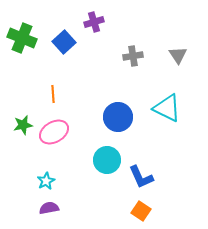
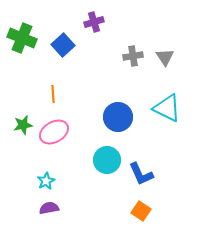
blue square: moved 1 px left, 3 px down
gray triangle: moved 13 px left, 2 px down
blue L-shape: moved 3 px up
